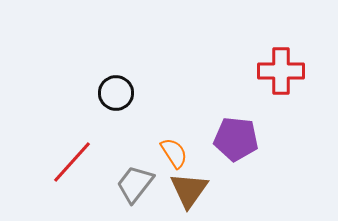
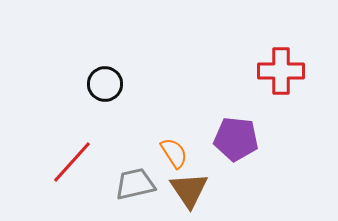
black circle: moved 11 px left, 9 px up
gray trapezoid: rotated 39 degrees clockwise
brown triangle: rotated 9 degrees counterclockwise
